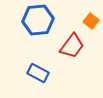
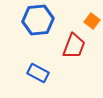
orange square: moved 1 px right
red trapezoid: moved 2 px right; rotated 16 degrees counterclockwise
